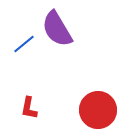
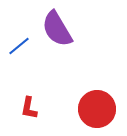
blue line: moved 5 px left, 2 px down
red circle: moved 1 px left, 1 px up
